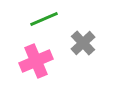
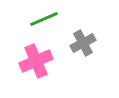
gray cross: rotated 15 degrees clockwise
